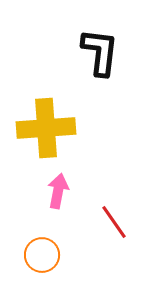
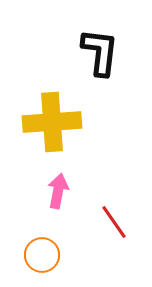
yellow cross: moved 6 px right, 6 px up
